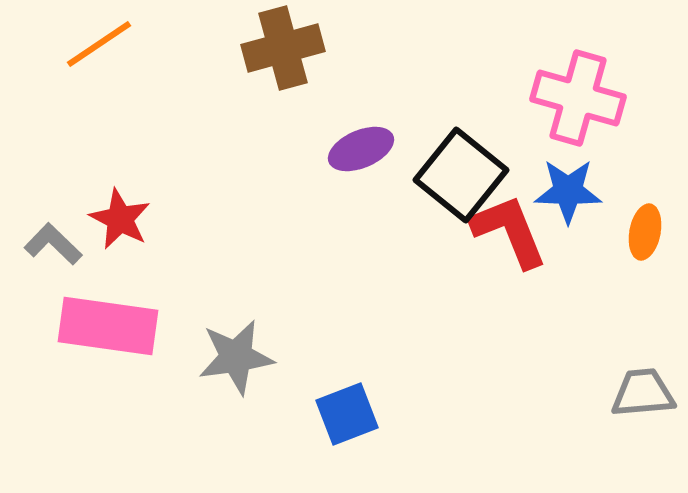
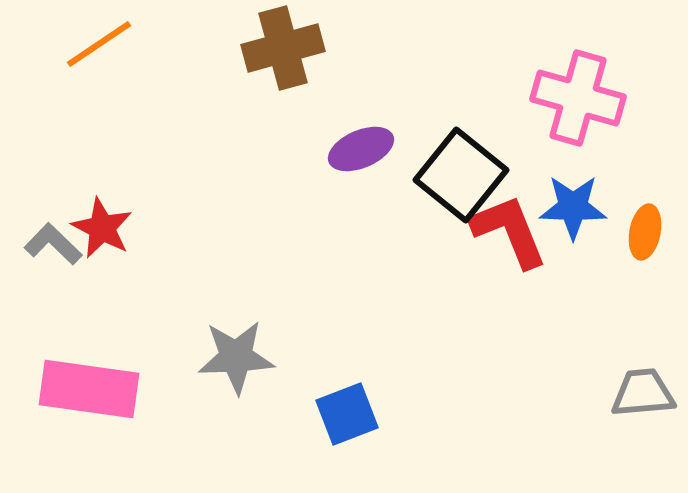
blue star: moved 5 px right, 16 px down
red star: moved 18 px left, 9 px down
pink rectangle: moved 19 px left, 63 px down
gray star: rotated 6 degrees clockwise
